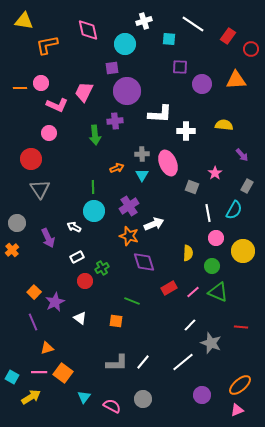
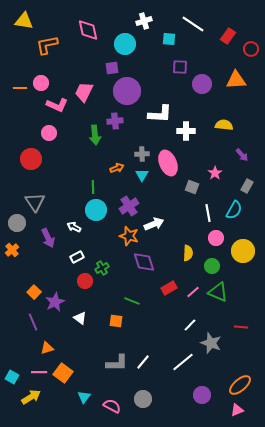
gray triangle at (40, 189): moved 5 px left, 13 px down
cyan circle at (94, 211): moved 2 px right, 1 px up
